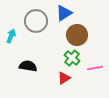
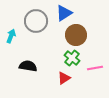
brown circle: moved 1 px left
